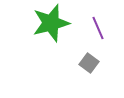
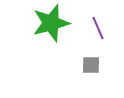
gray square: moved 2 px right, 2 px down; rotated 36 degrees counterclockwise
